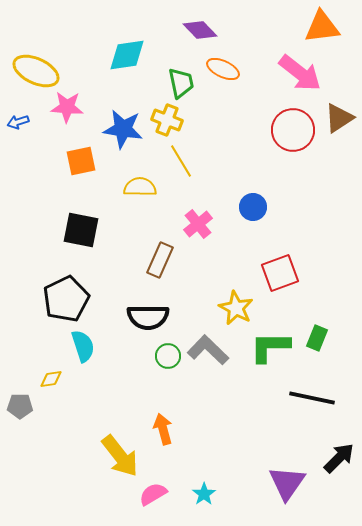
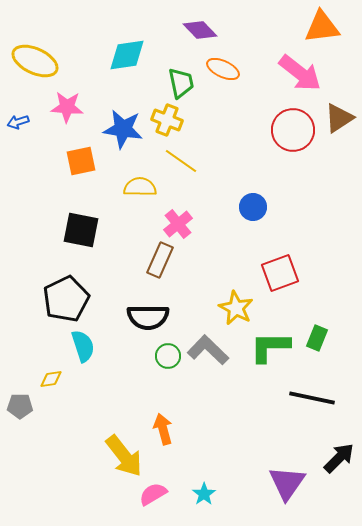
yellow ellipse: moved 1 px left, 10 px up
yellow line: rotated 24 degrees counterclockwise
pink cross: moved 20 px left
yellow arrow: moved 4 px right
